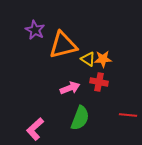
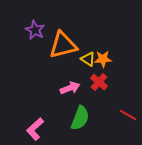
red cross: rotated 30 degrees clockwise
red line: rotated 24 degrees clockwise
